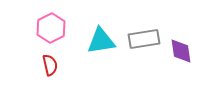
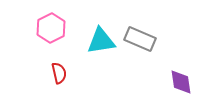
gray rectangle: moved 4 px left; rotated 32 degrees clockwise
purple diamond: moved 31 px down
red semicircle: moved 9 px right, 8 px down
